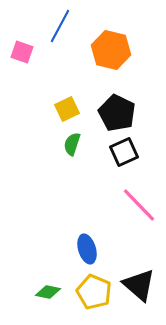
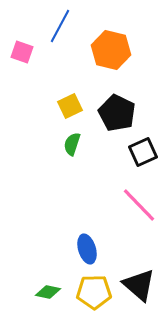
yellow square: moved 3 px right, 3 px up
black square: moved 19 px right
yellow pentagon: rotated 24 degrees counterclockwise
